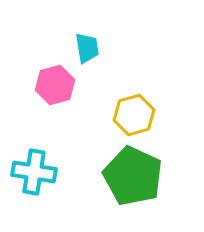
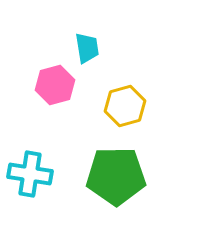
yellow hexagon: moved 9 px left, 9 px up
cyan cross: moved 4 px left, 2 px down
green pentagon: moved 17 px left; rotated 26 degrees counterclockwise
